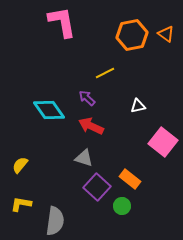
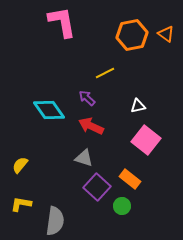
pink square: moved 17 px left, 2 px up
